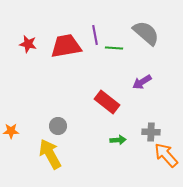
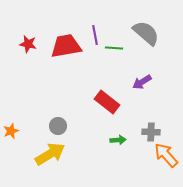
orange star: rotated 21 degrees counterclockwise
yellow arrow: rotated 88 degrees clockwise
